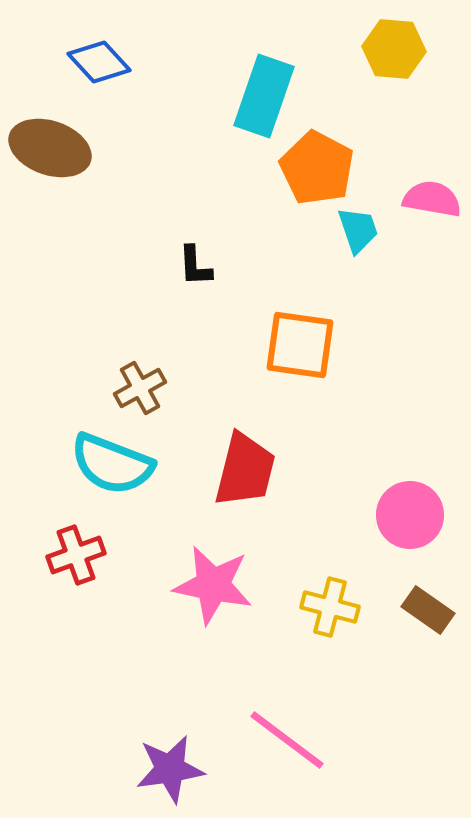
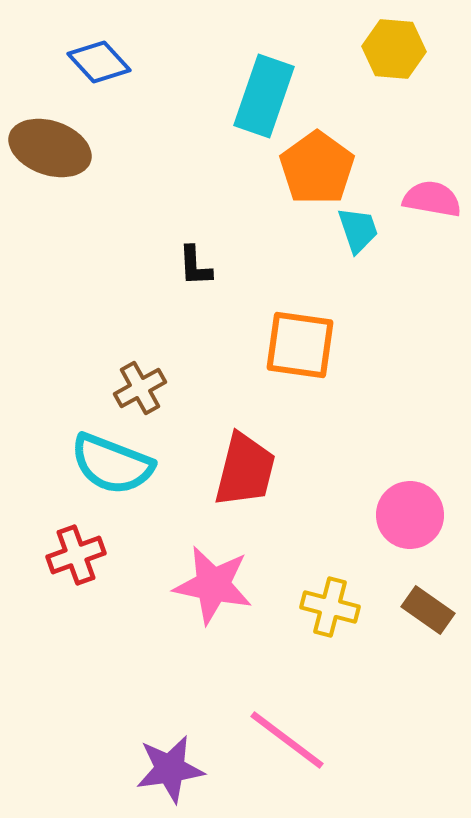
orange pentagon: rotated 8 degrees clockwise
